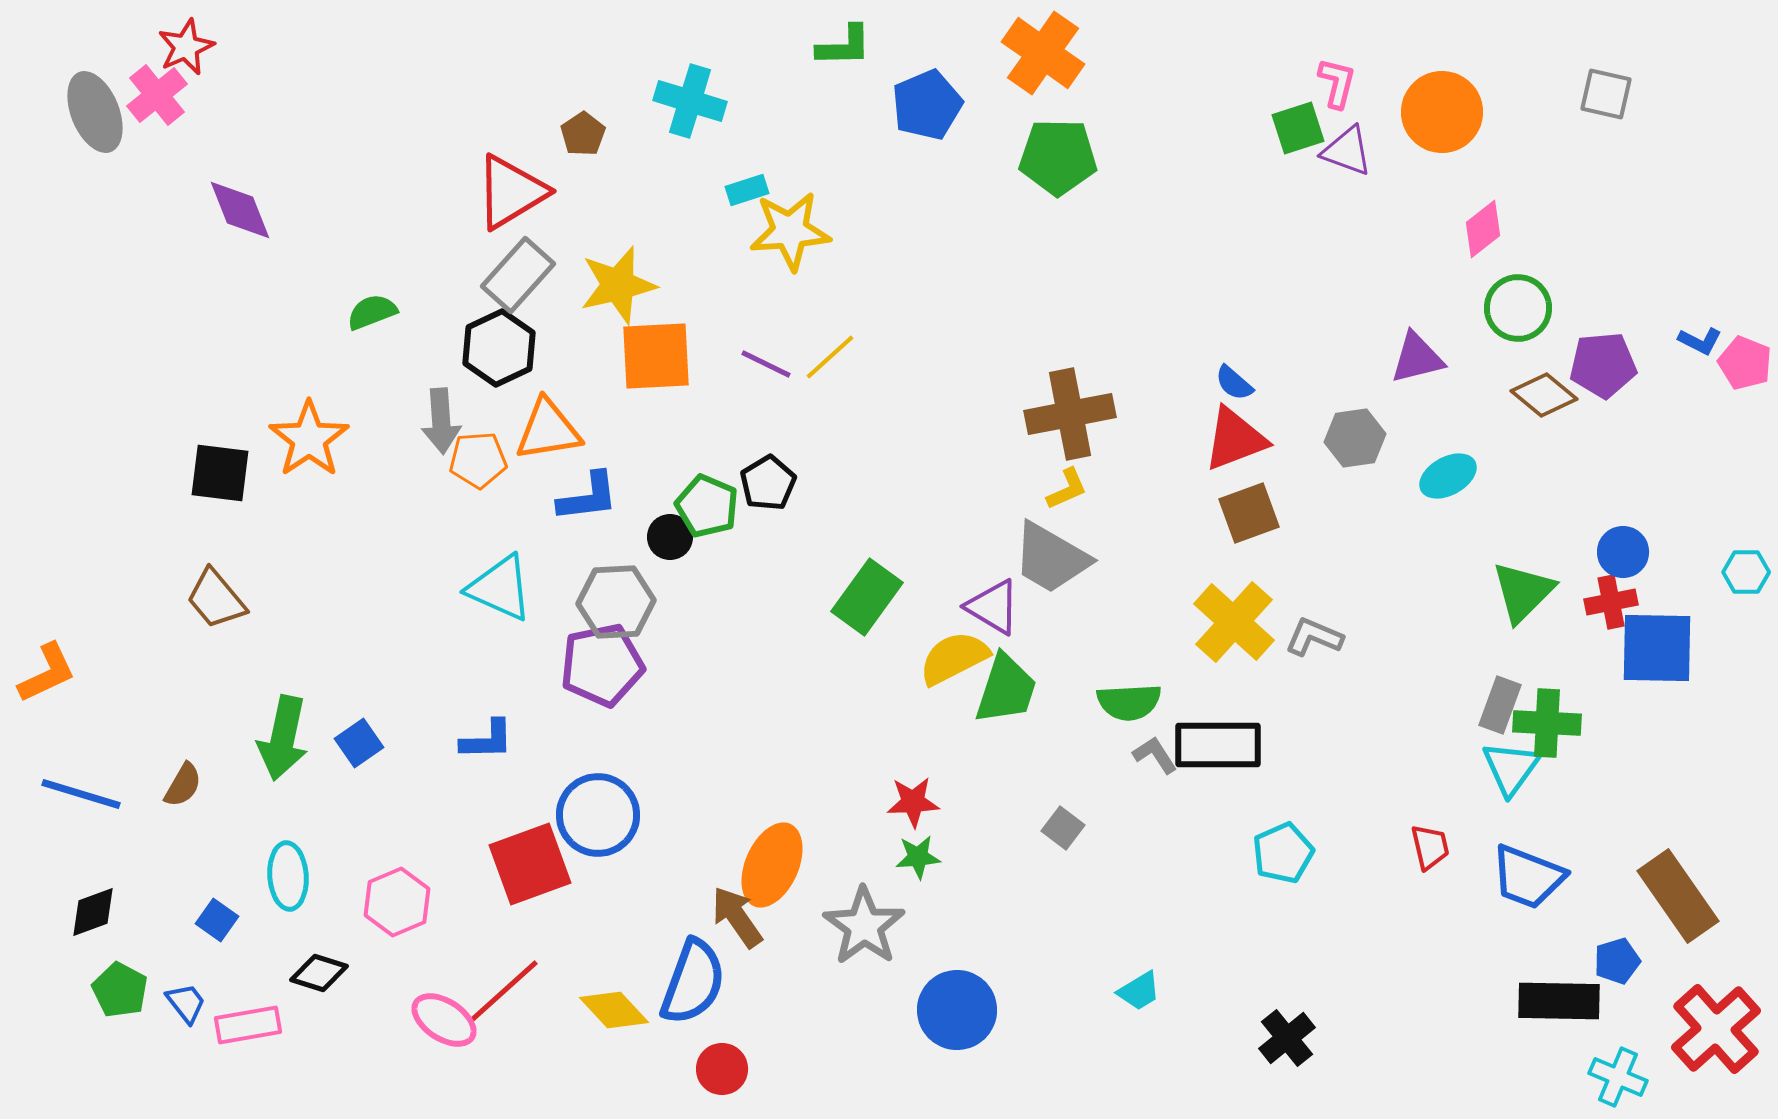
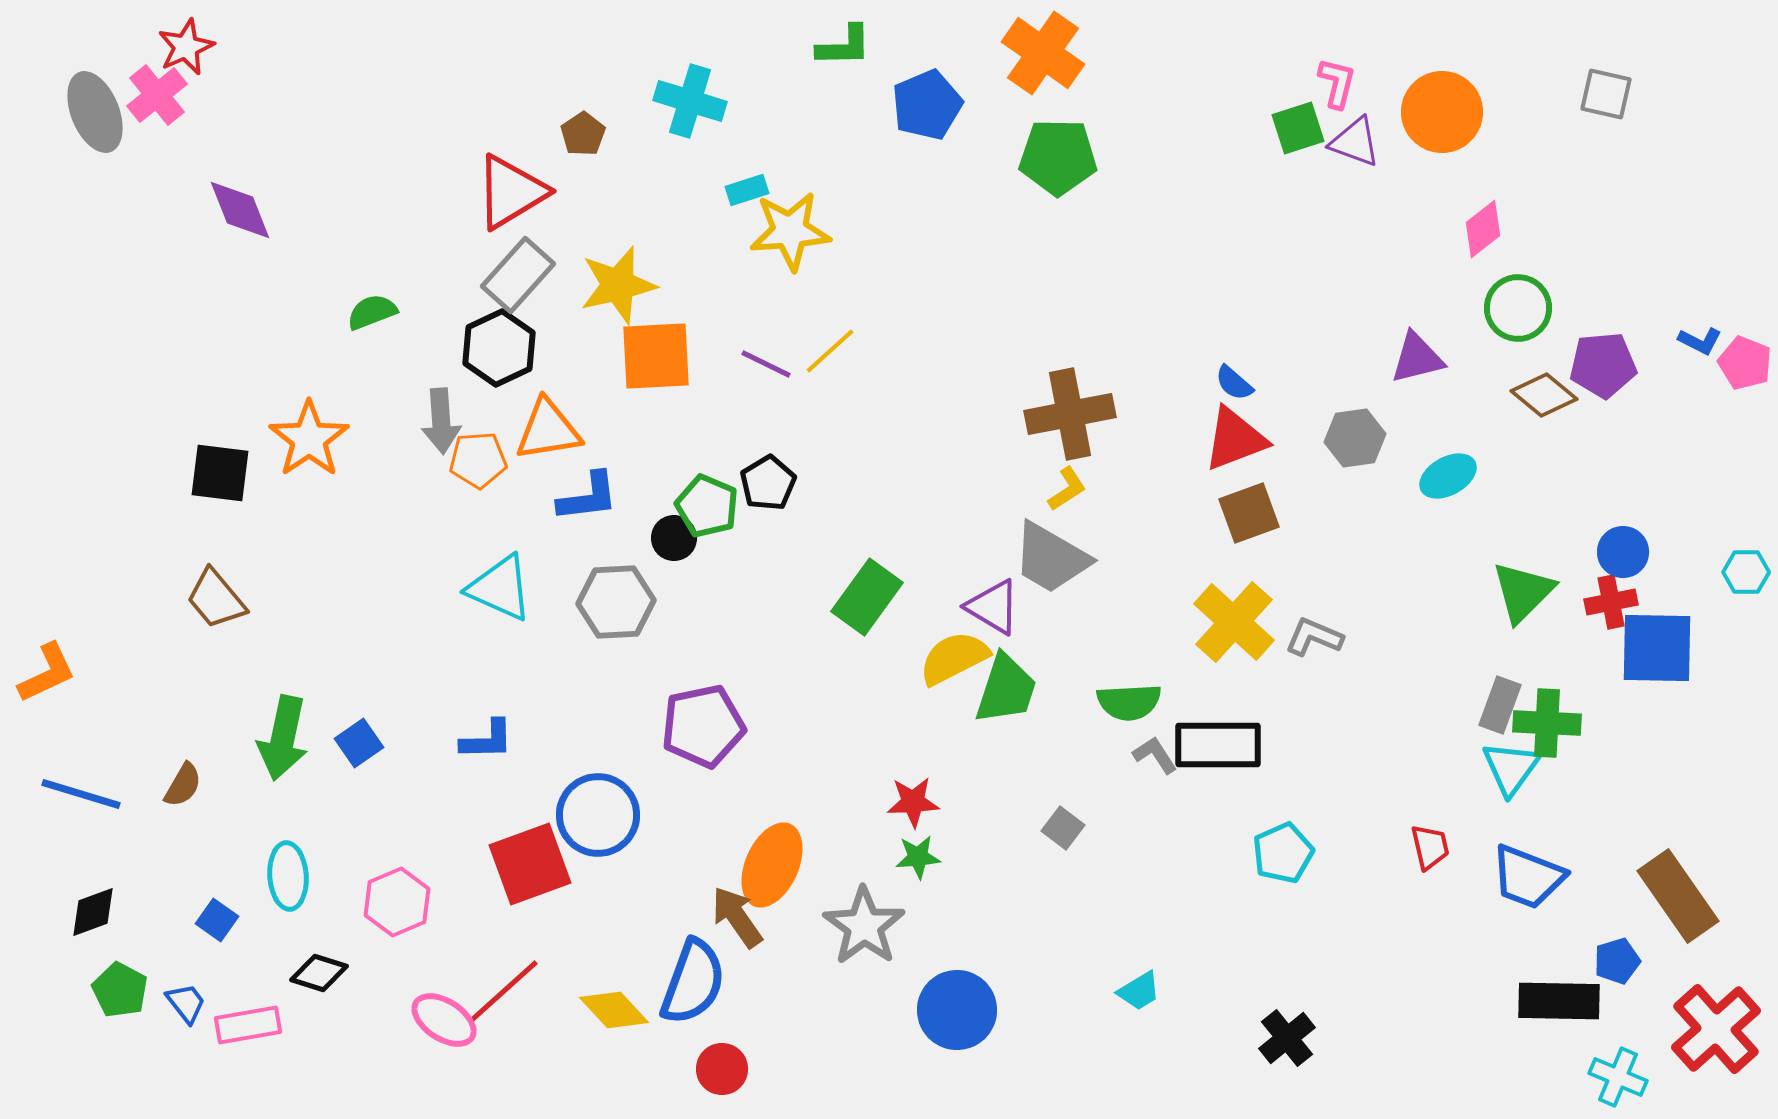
purple triangle at (1347, 151): moved 8 px right, 9 px up
yellow line at (830, 357): moved 6 px up
yellow L-shape at (1067, 489): rotated 9 degrees counterclockwise
black circle at (670, 537): moved 4 px right, 1 px down
purple pentagon at (602, 665): moved 101 px right, 61 px down
